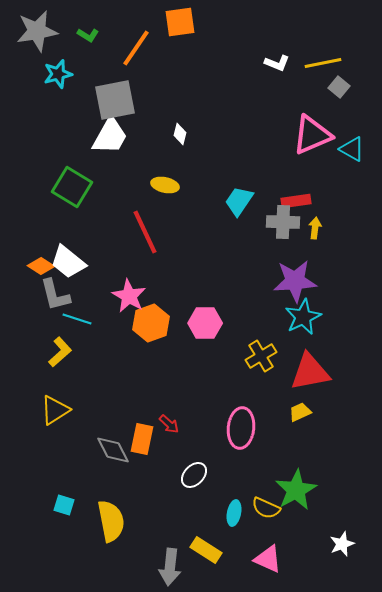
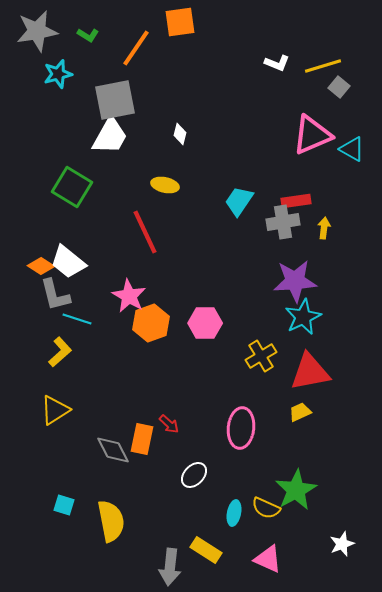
yellow line at (323, 63): moved 3 px down; rotated 6 degrees counterclockwise
gray cross at (283, 222): rotated 12 degrees counterclockwise
yellow arrow at (315, 228): moved 9 px right
